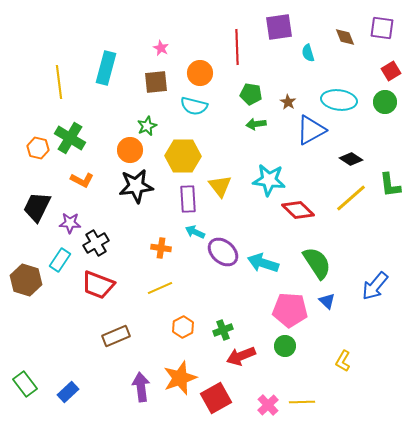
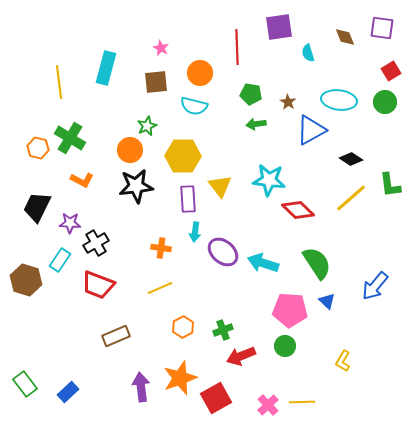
cyan arrow at (195, 232): rotated 108 degrees counterclockwise
